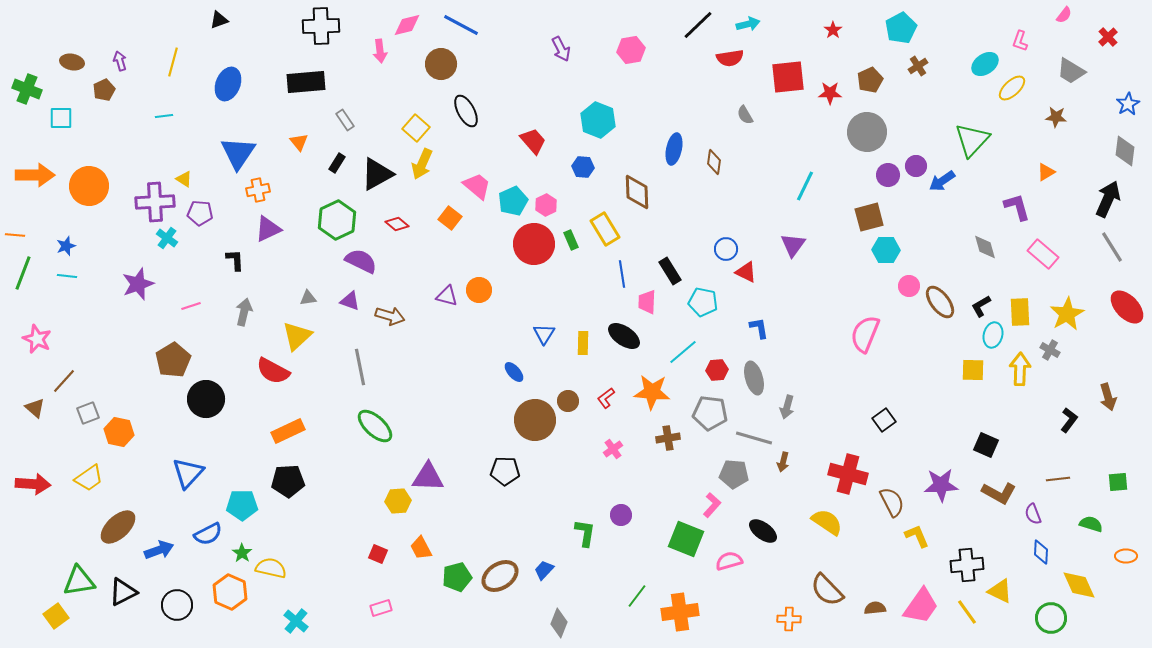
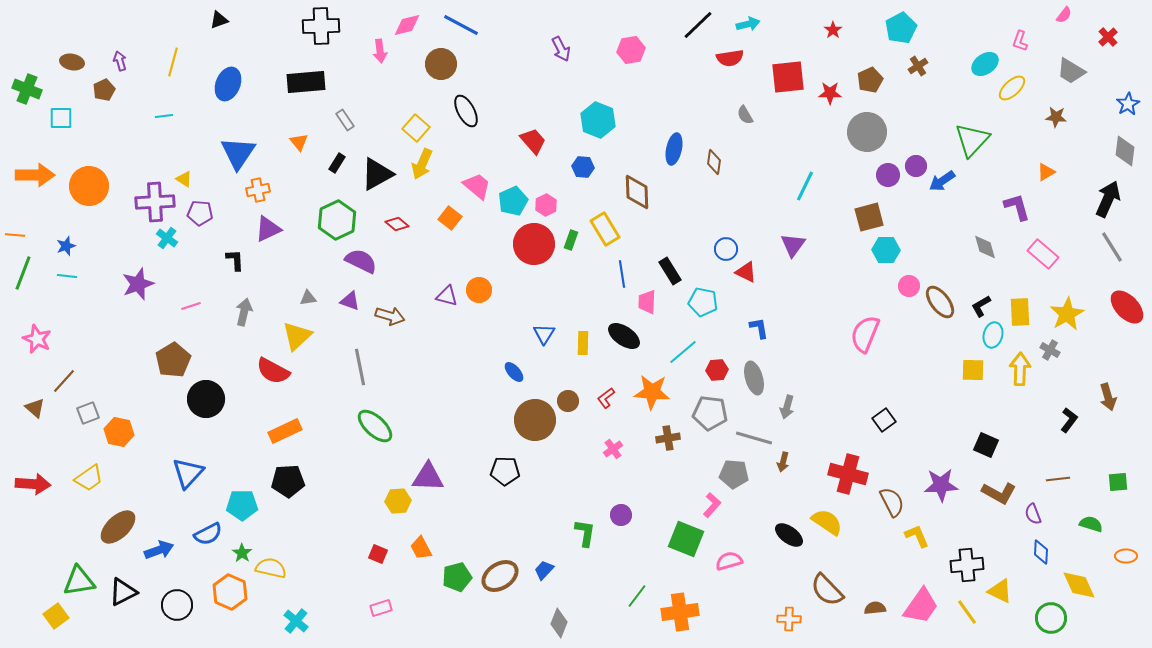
green rectangle at (571, 240): rotated 42 degrees clockwise
orange rectangle at (288, 431): moved 3 px left
black ellipse at (763, 531): moved 26 px right, 4 px down
